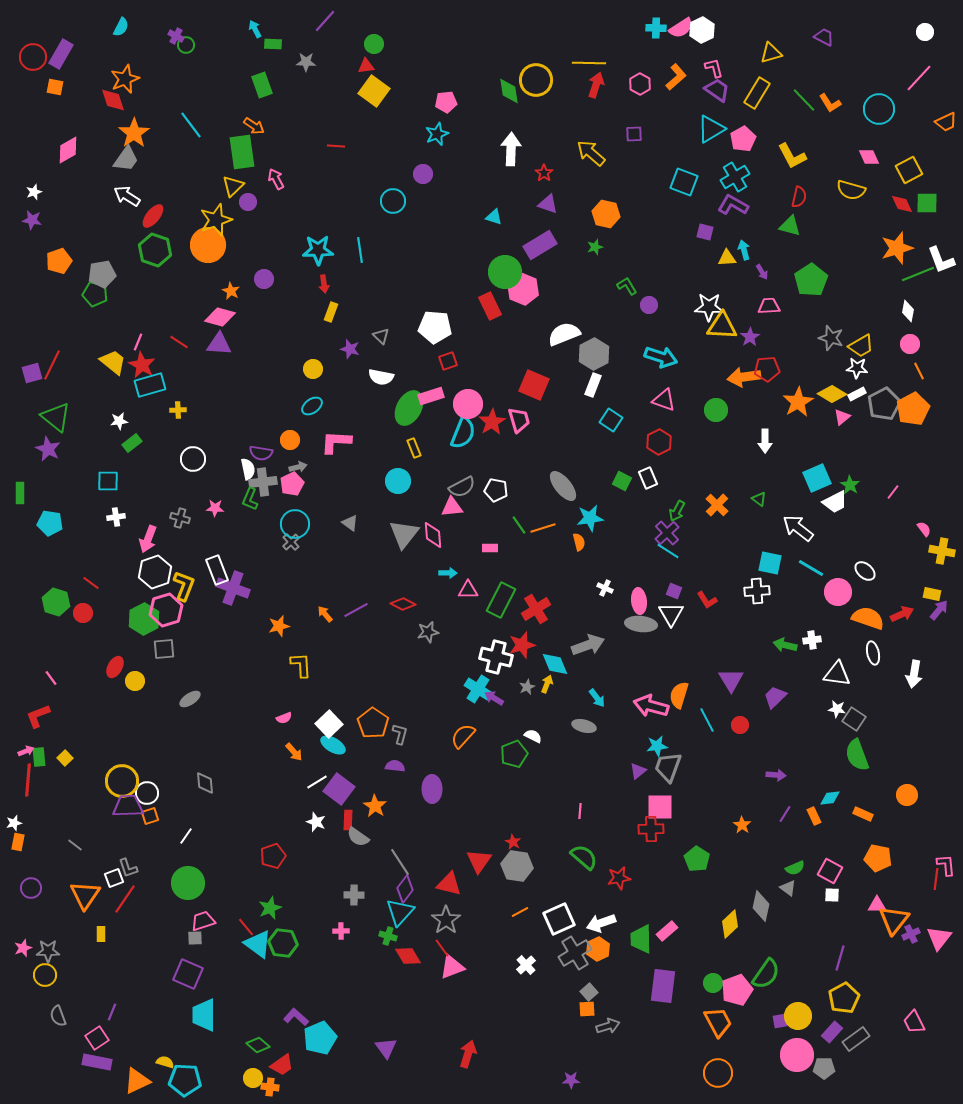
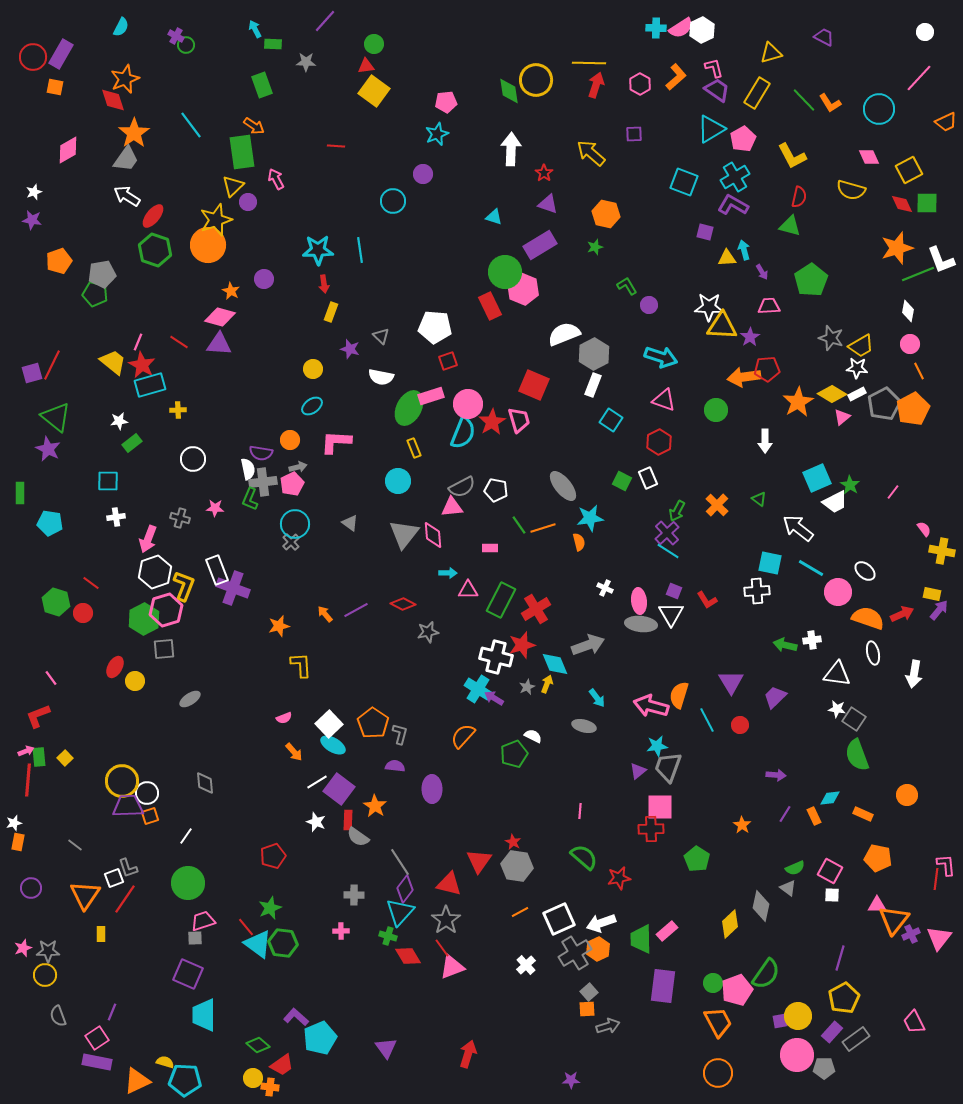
purple triangle at (731, 680): moved 2 px down
